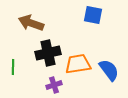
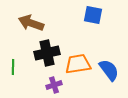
black cross: moved 1 px left
